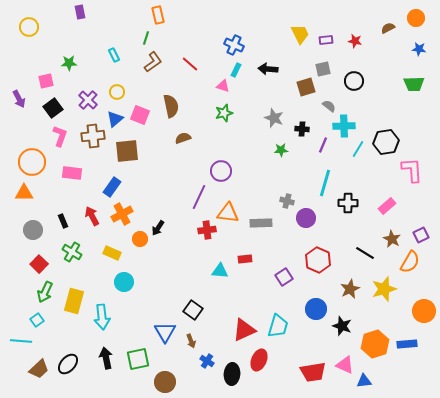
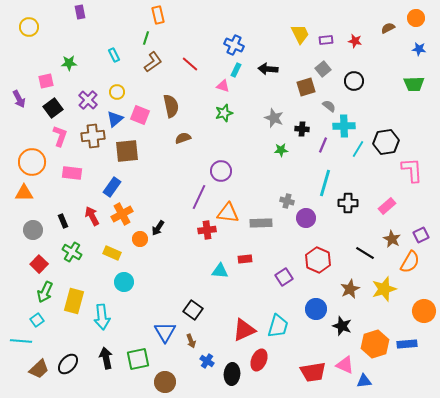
gray square at (323, 69): rotated 28 degrees counterclockwise
